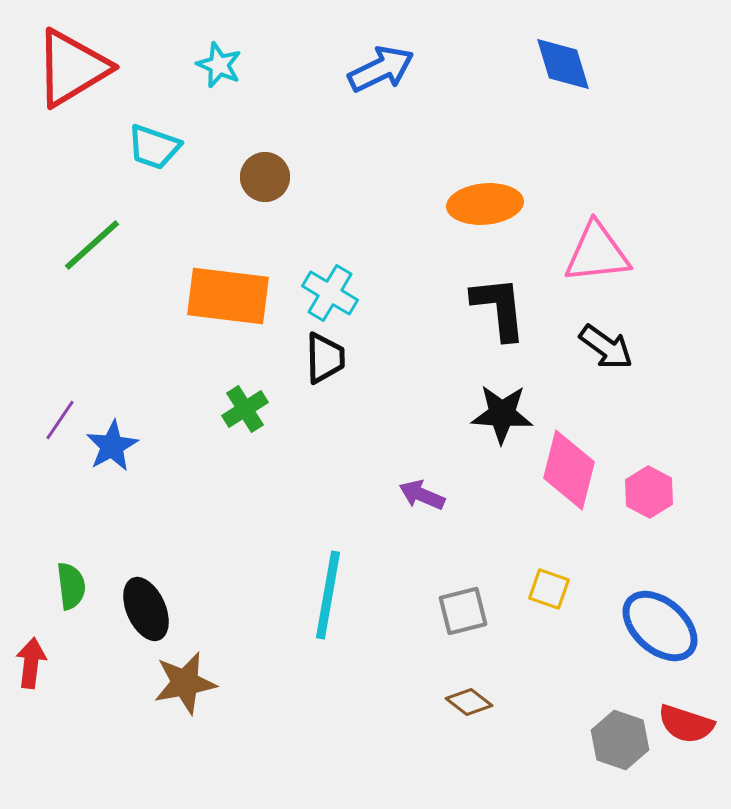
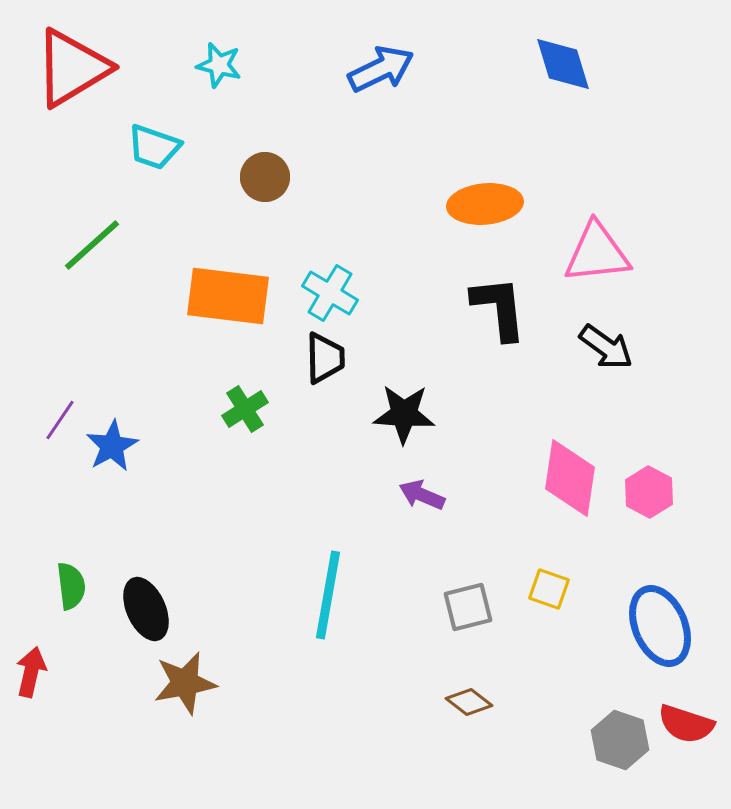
cyan star: rotated 9 degrees counterclockwise
black star: moved 98 px left
pink diamond: moved 1 px right, 8 px down; rotated 6 degrees counterclockwise
gray square: moved 5 px right, 4 px up
blue ellipse: rotated 26 degrees clockwise
red arrow: moved 9 px down; rotated 6 degrees clockwise
